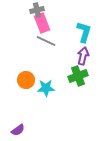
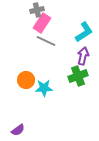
pink rectangle: rotated 54 degrees clockwise
cyan L-shape: rotated 40 degrees clockwise
cyan star: moved 2 px left
